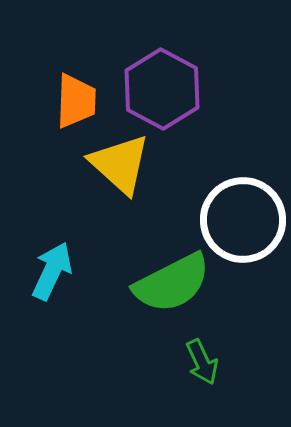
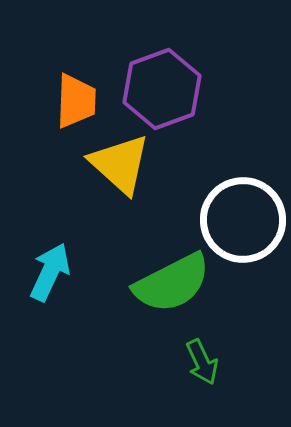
purple hexagon: rotated 12 degrees clockwise
cyan arrow: moved 2 px left, 1 px down
